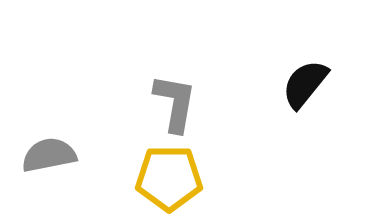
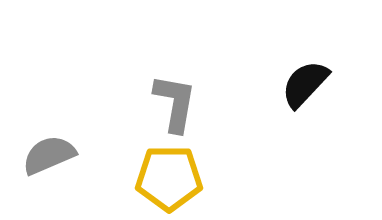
black semicircle: rotated 4 degrees clockwise
gray semicircle: rotated 12 degrees counterclockwise
